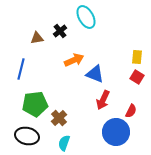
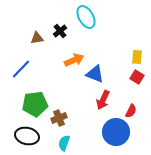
blue line: rotated 30 degrees clockwise
brown cross: rotated 21 degrees clockwise
